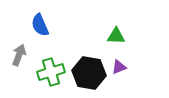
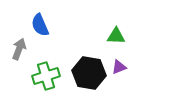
gray arrow: moved 6 px up
green cross: moved 5 px left, 4 px down
